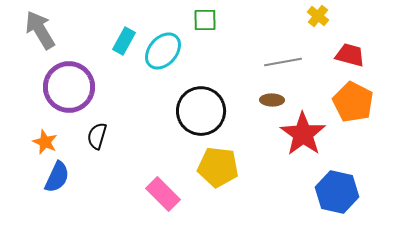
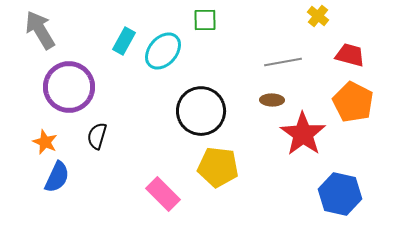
blue hexagon: moved 3 px right, 2 px down
